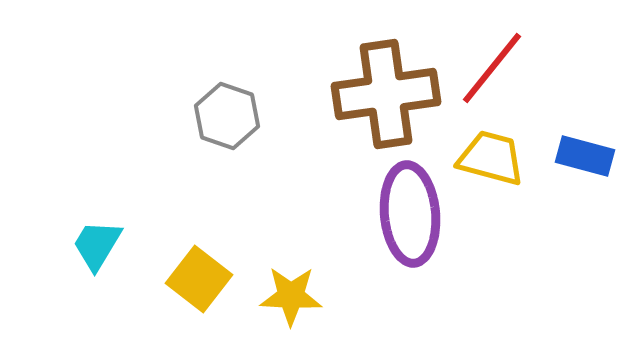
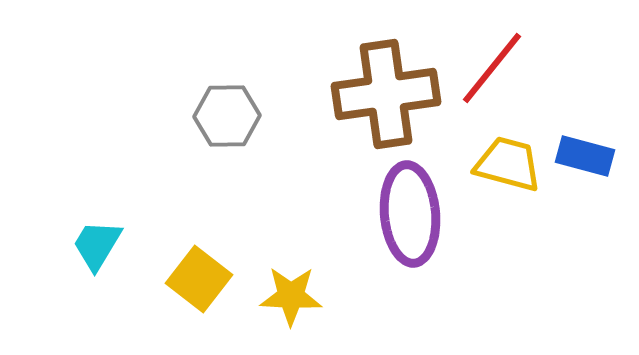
gray hexagon: rotated 20 degrees counterclockwise
yellow trapezoid: moved 17 px right, 6 px down
